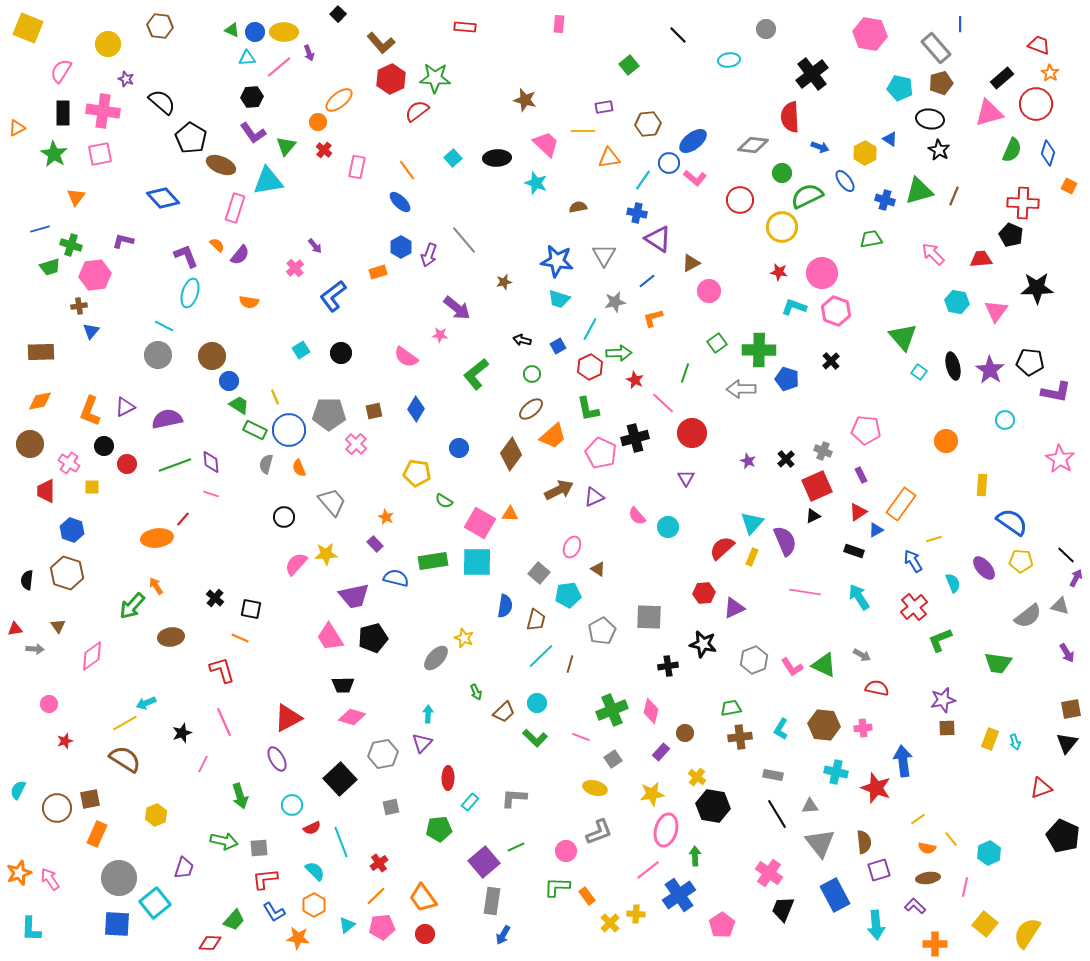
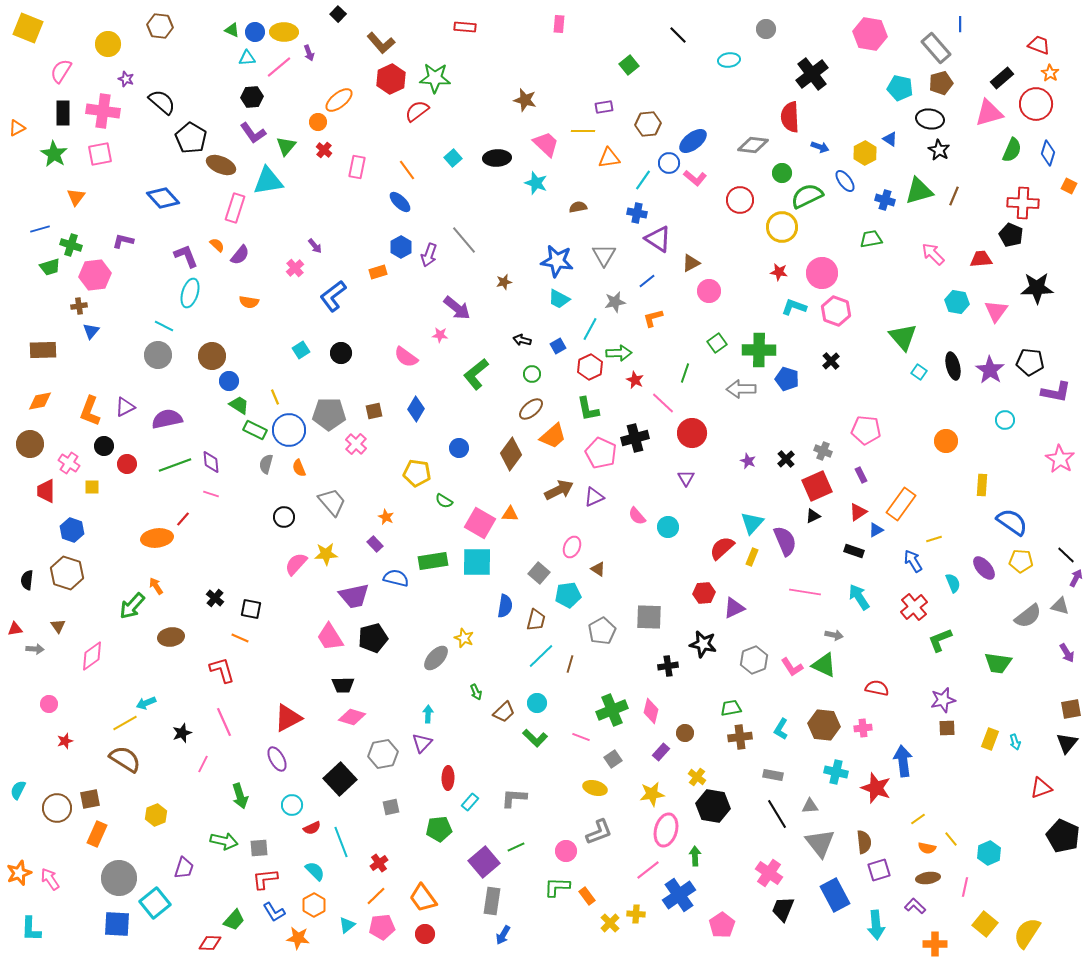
cyan trapezoid at (559, 299): rotated 10 degrees clockwise
brown rectangle at (41, 352): moved 2 px right, 2 px up
gray arrow at (862, 655): moved 28 px left, 20 px up; rotated 18 degrees counterclockwise
